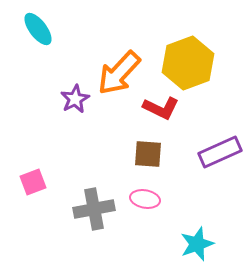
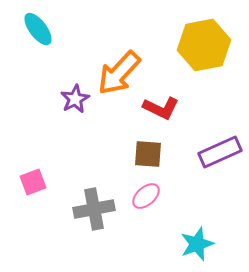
yellow hexagon: moved 16 px right, 18 px up; rotated 9 degrees clockwise
pink ellipse: moved 1 px right, 3 px up; rotated 52 degrees counterclockwise
